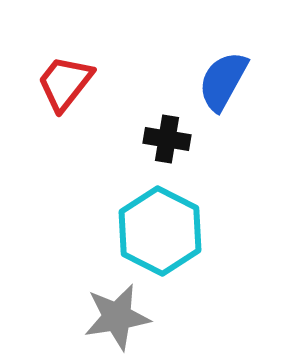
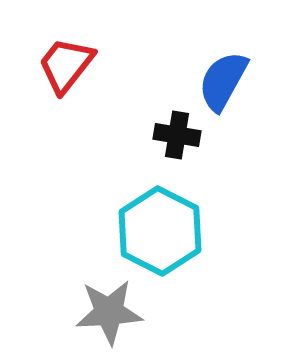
red trapezoid: moved 1 px right, 18 px up
black cross: moved 10 px right, 4 px up
gray star: moved 8 px left, 5 px up; rotated 6 degrees clockwise
